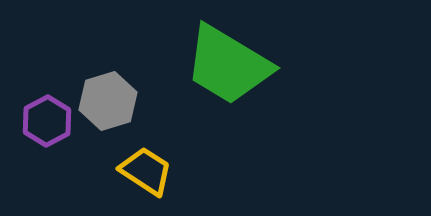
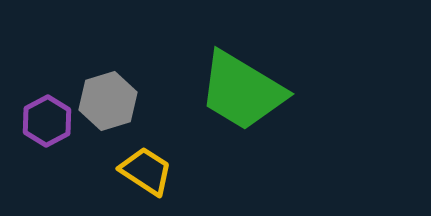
green trapezoid: moved 14 px right, 26 px down
